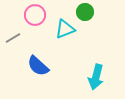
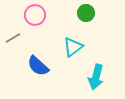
green circle: moved 1 px right, 1 px down
cyan triangle: moved 8 px right, 18 px down; rotated 15 degrees counterclockwise
